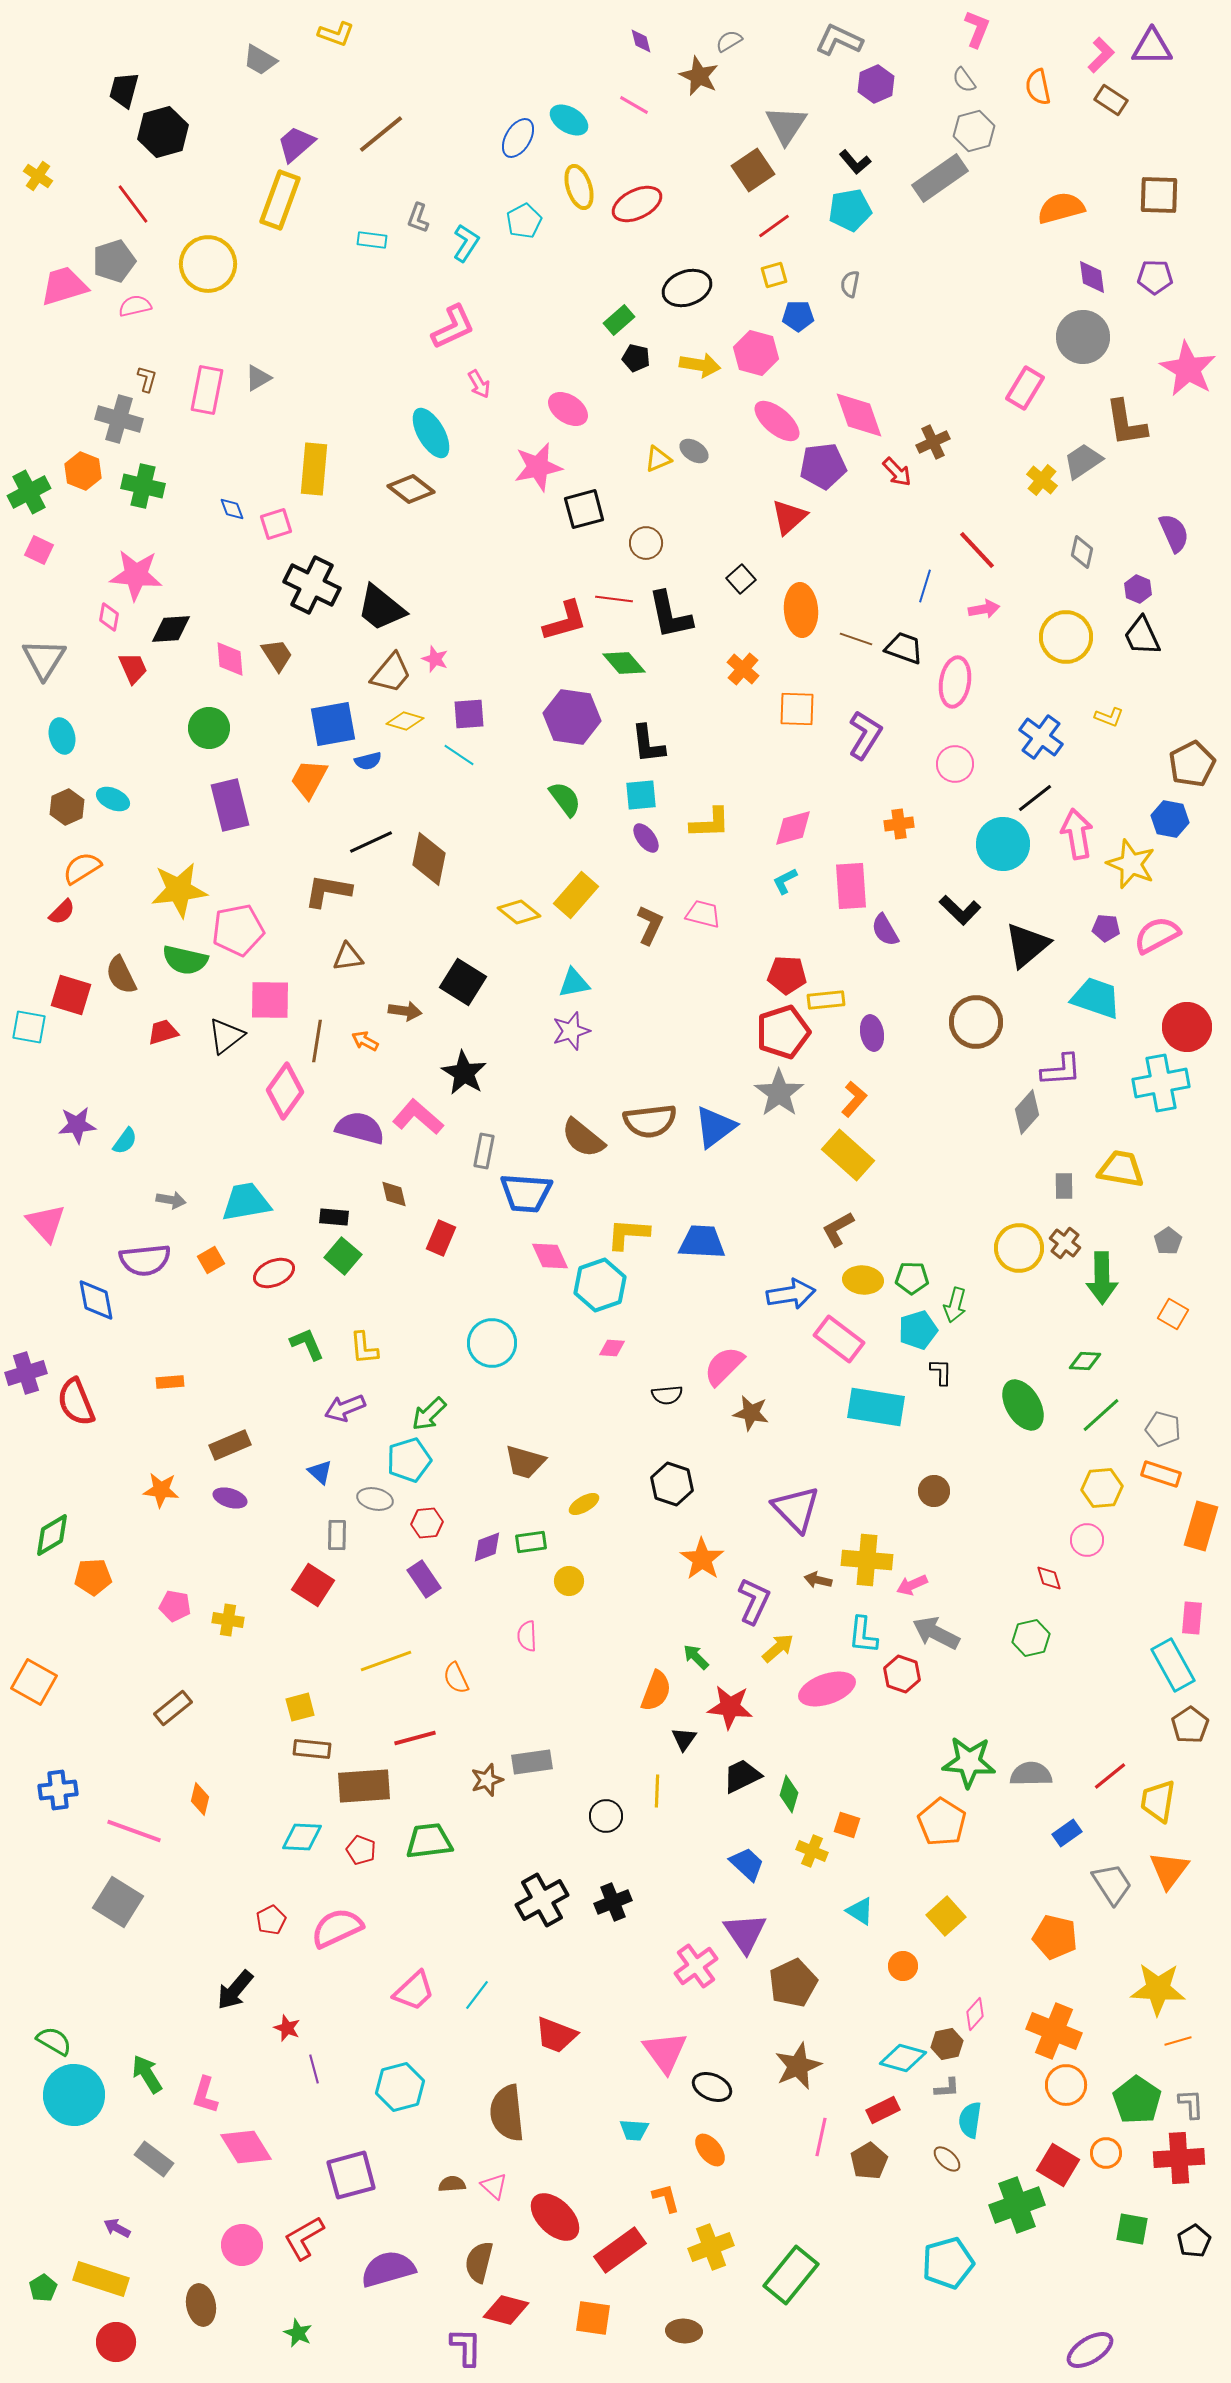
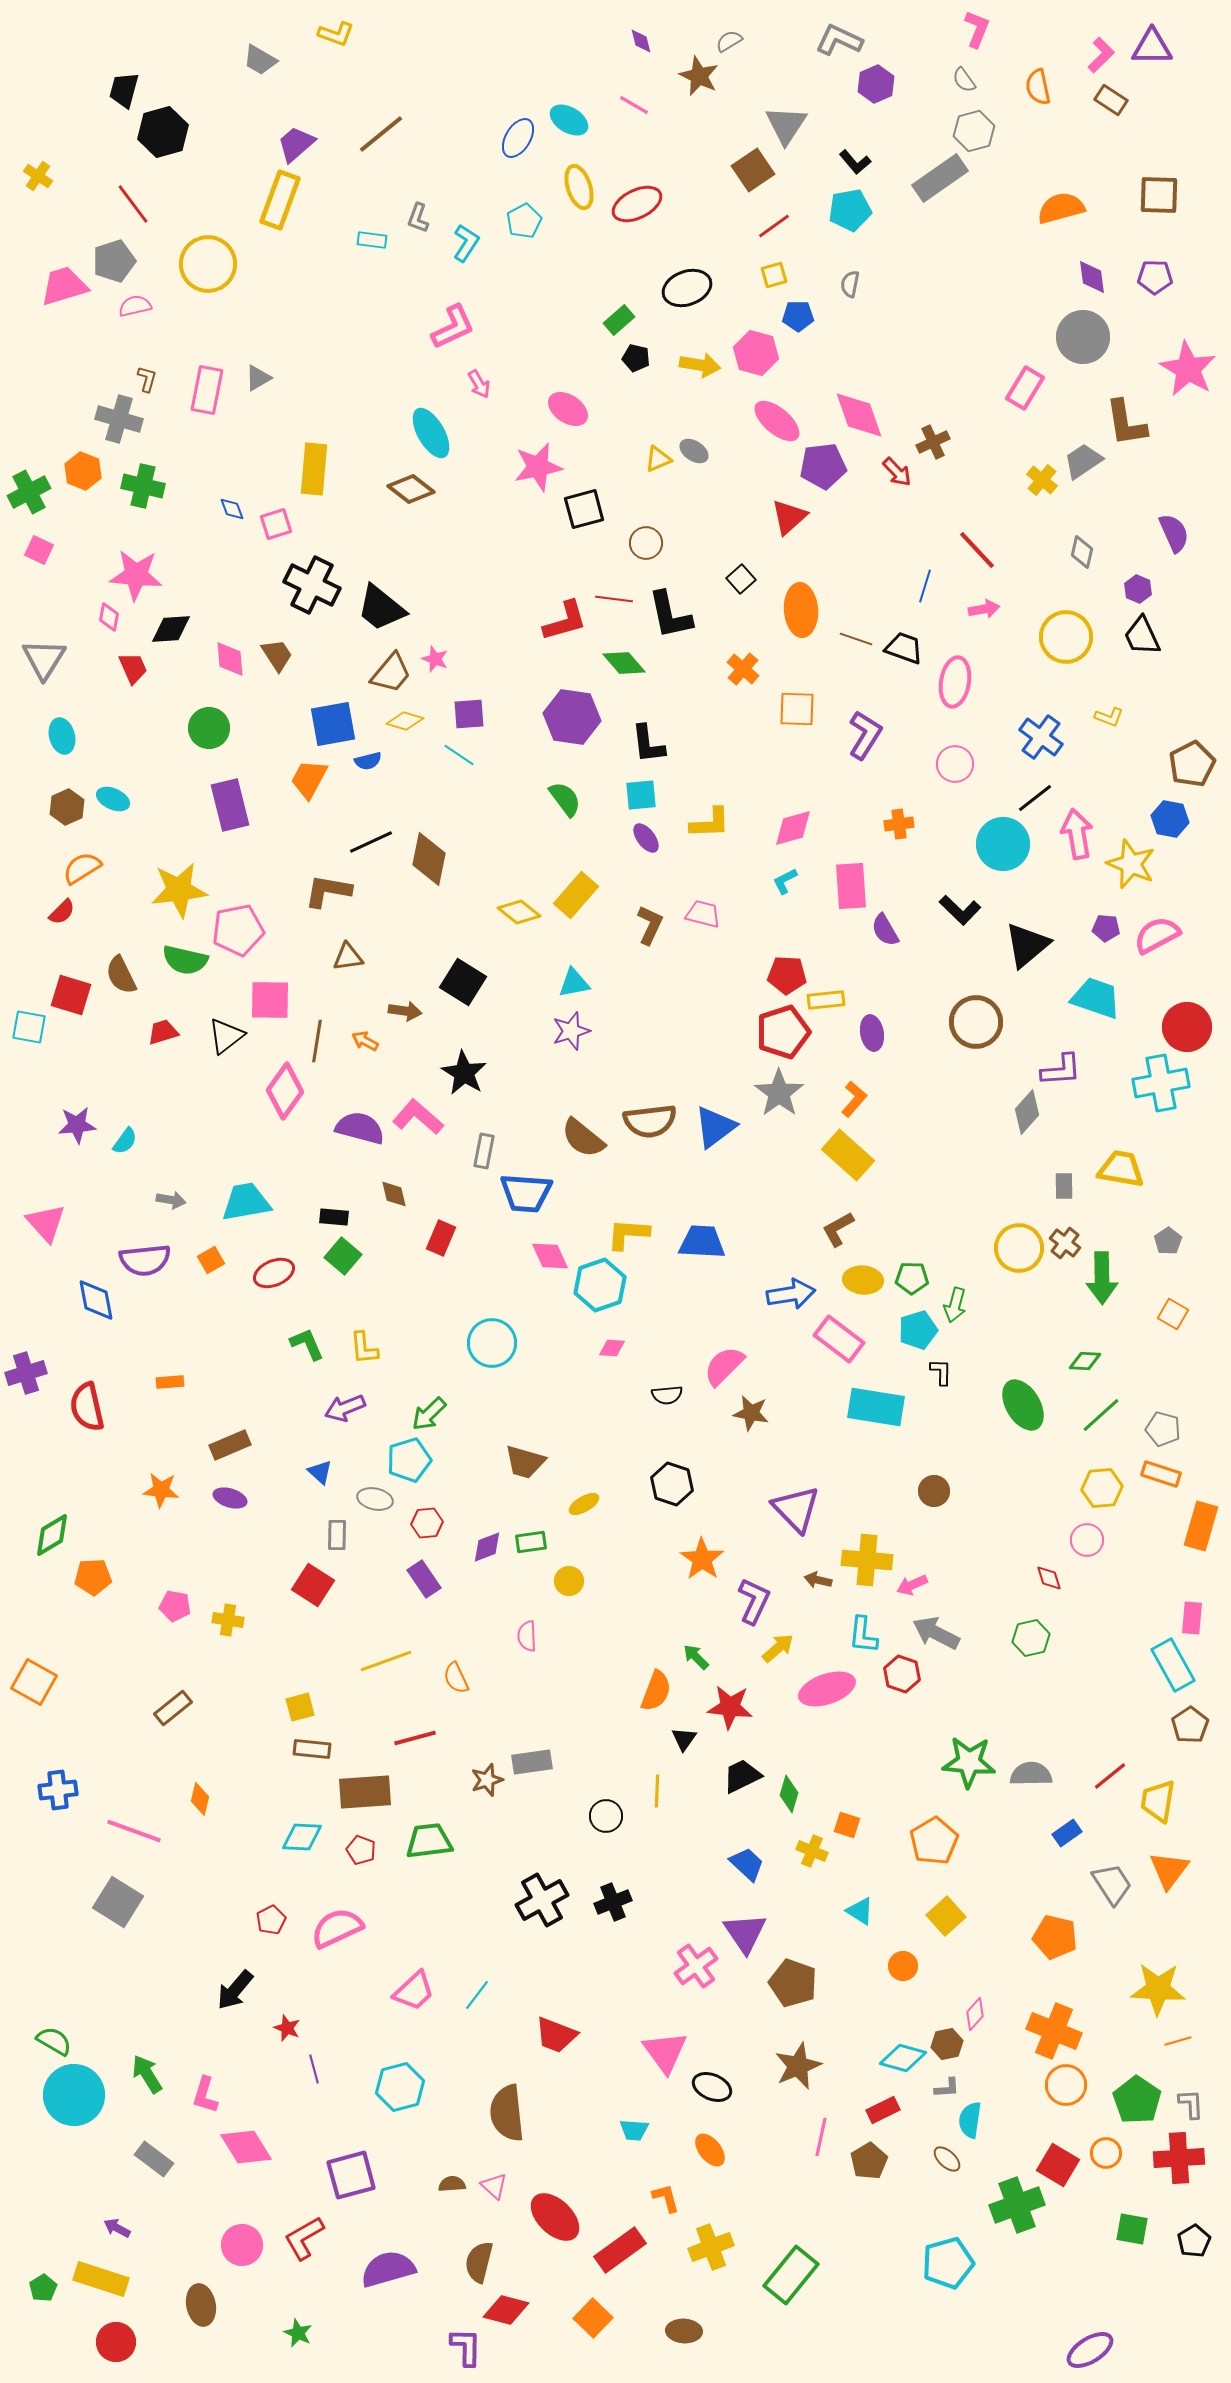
red semicircle at (76, 1402): moved 11 px right, 5 px down; rotated 9 degrees clockwise
brown rectangle at (364, 1786): moved 1 px right, 6 px down
orange pentagon at (942, 1822): moved 8 px left, 19 px down; rotated 9 degrees clockwise
brown pentagon at (793, 1983): rotated 27 degrees counterclockwise
orange square at (593, 2318): rotated 36 degrees clockwise
